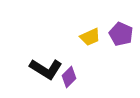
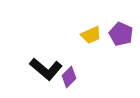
yellow trapezoid: moved 1 px right, 2 px up
black L-shape: rotated 8 degrees clockwise
